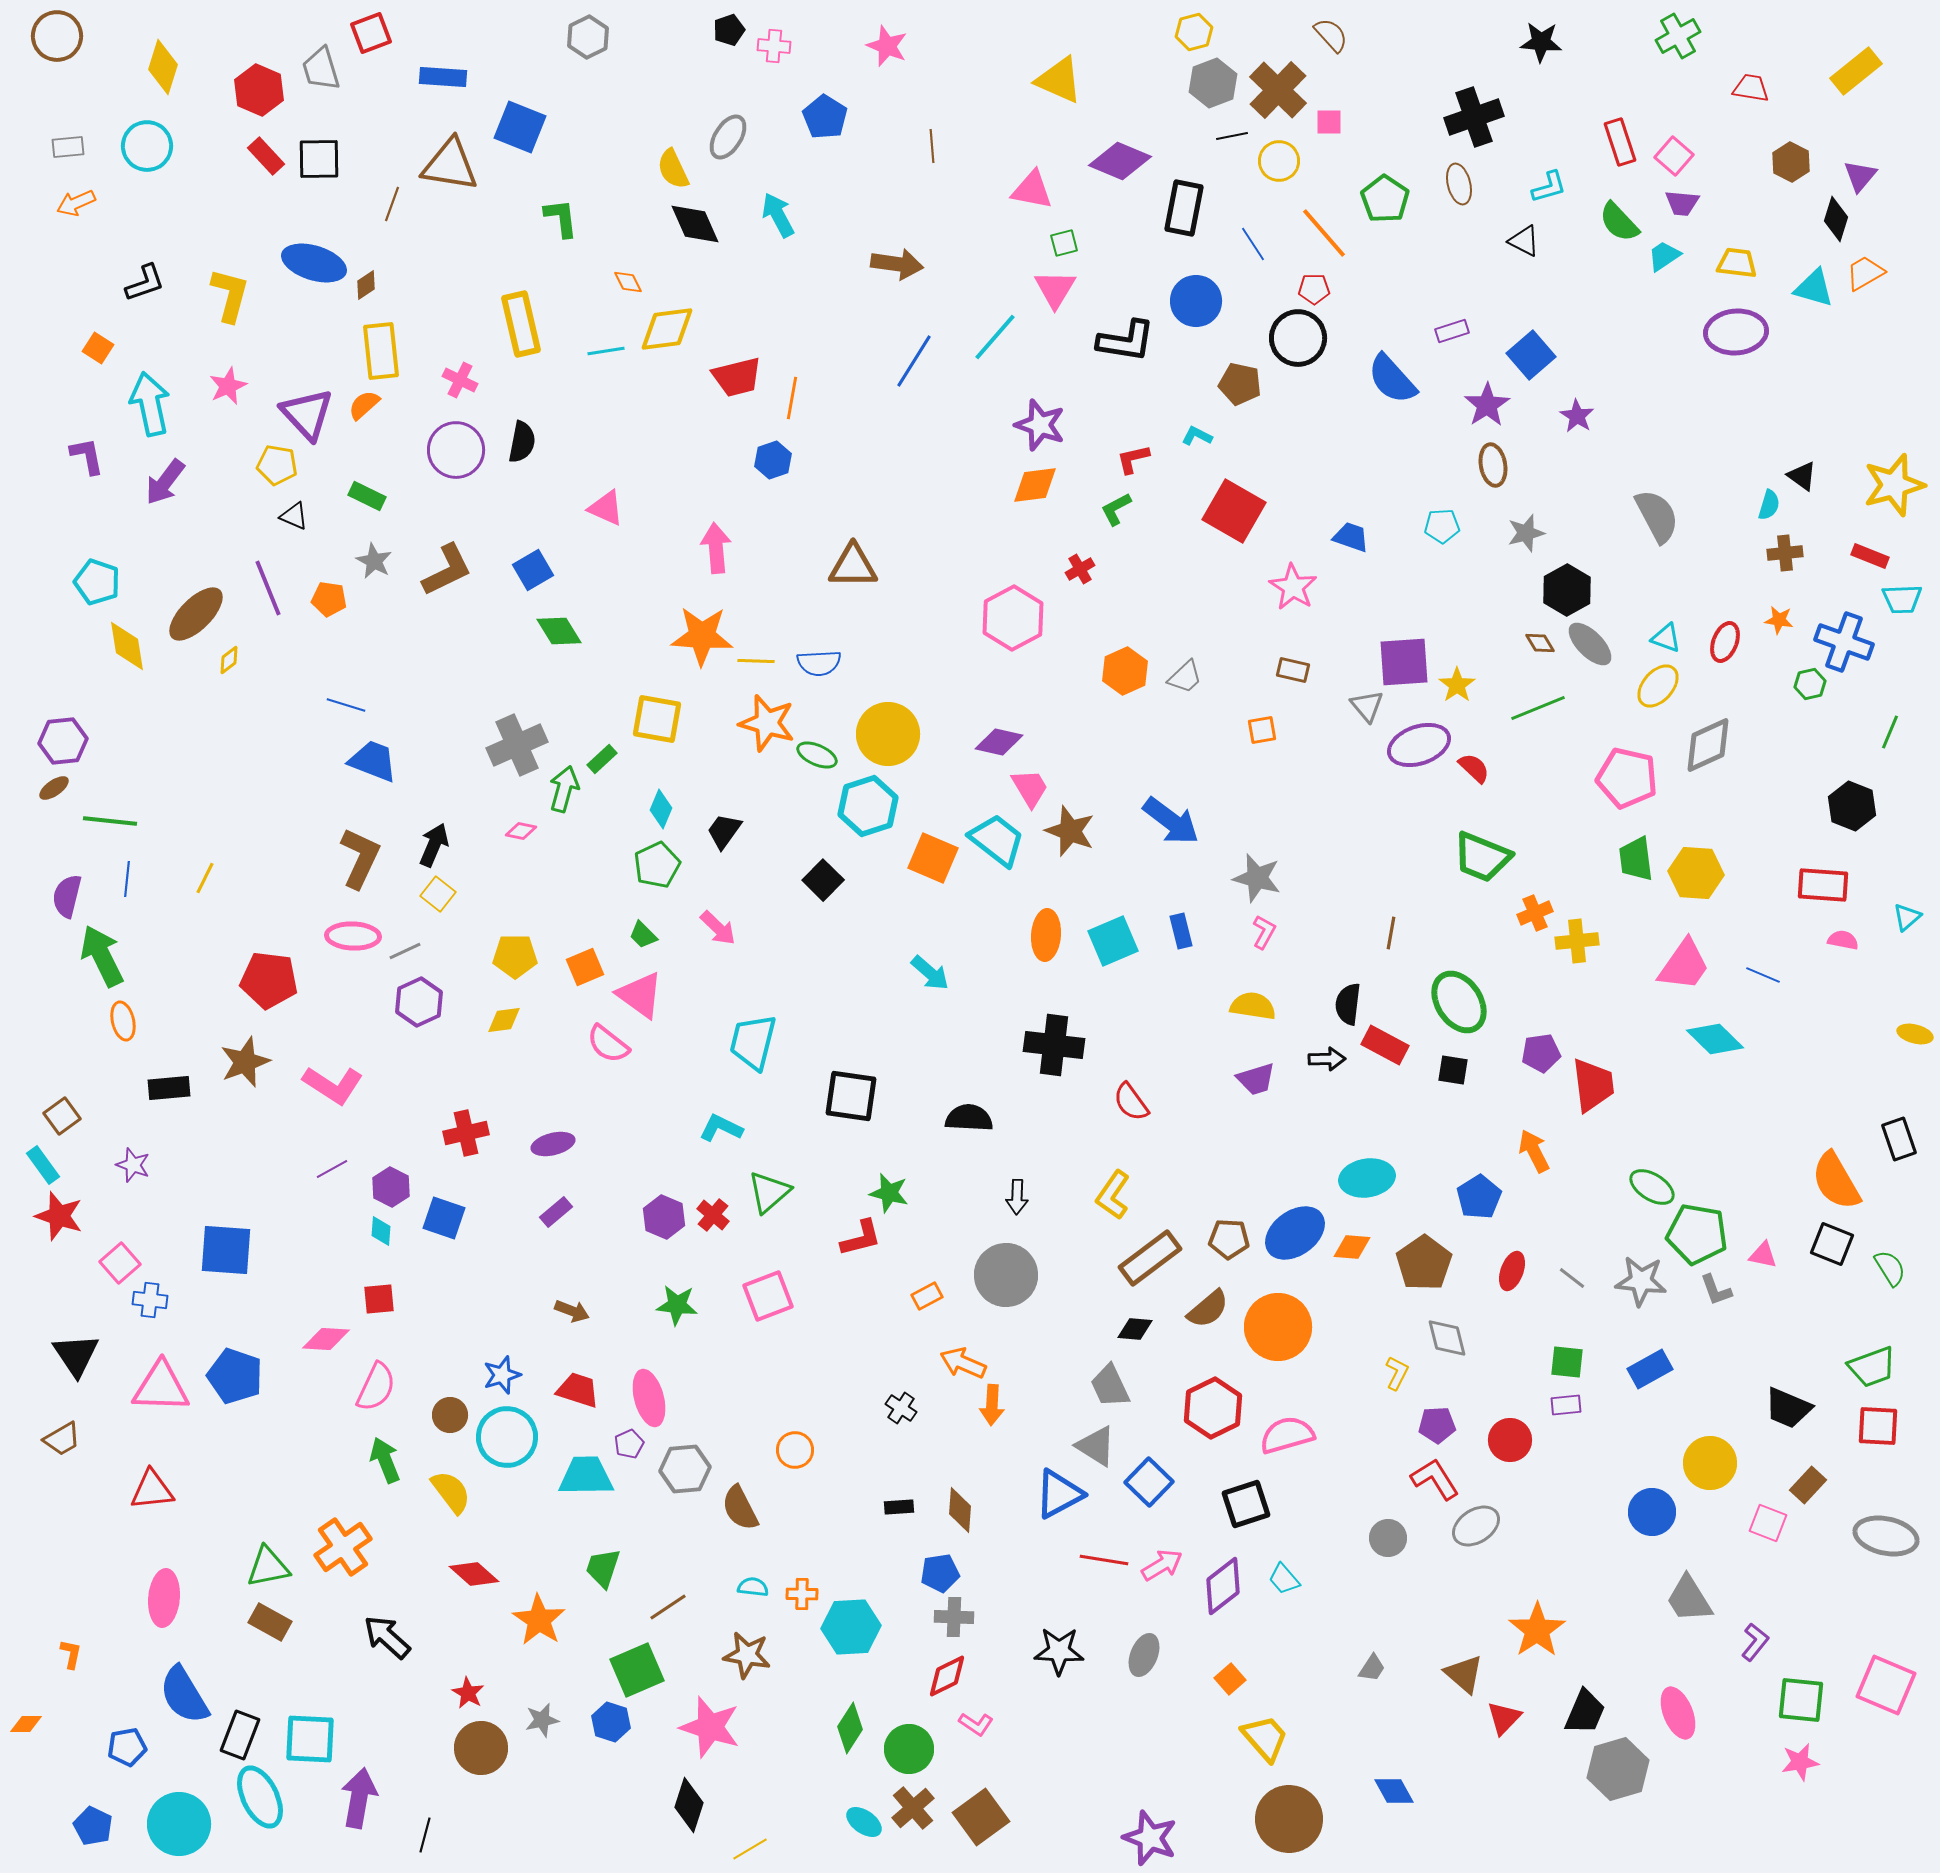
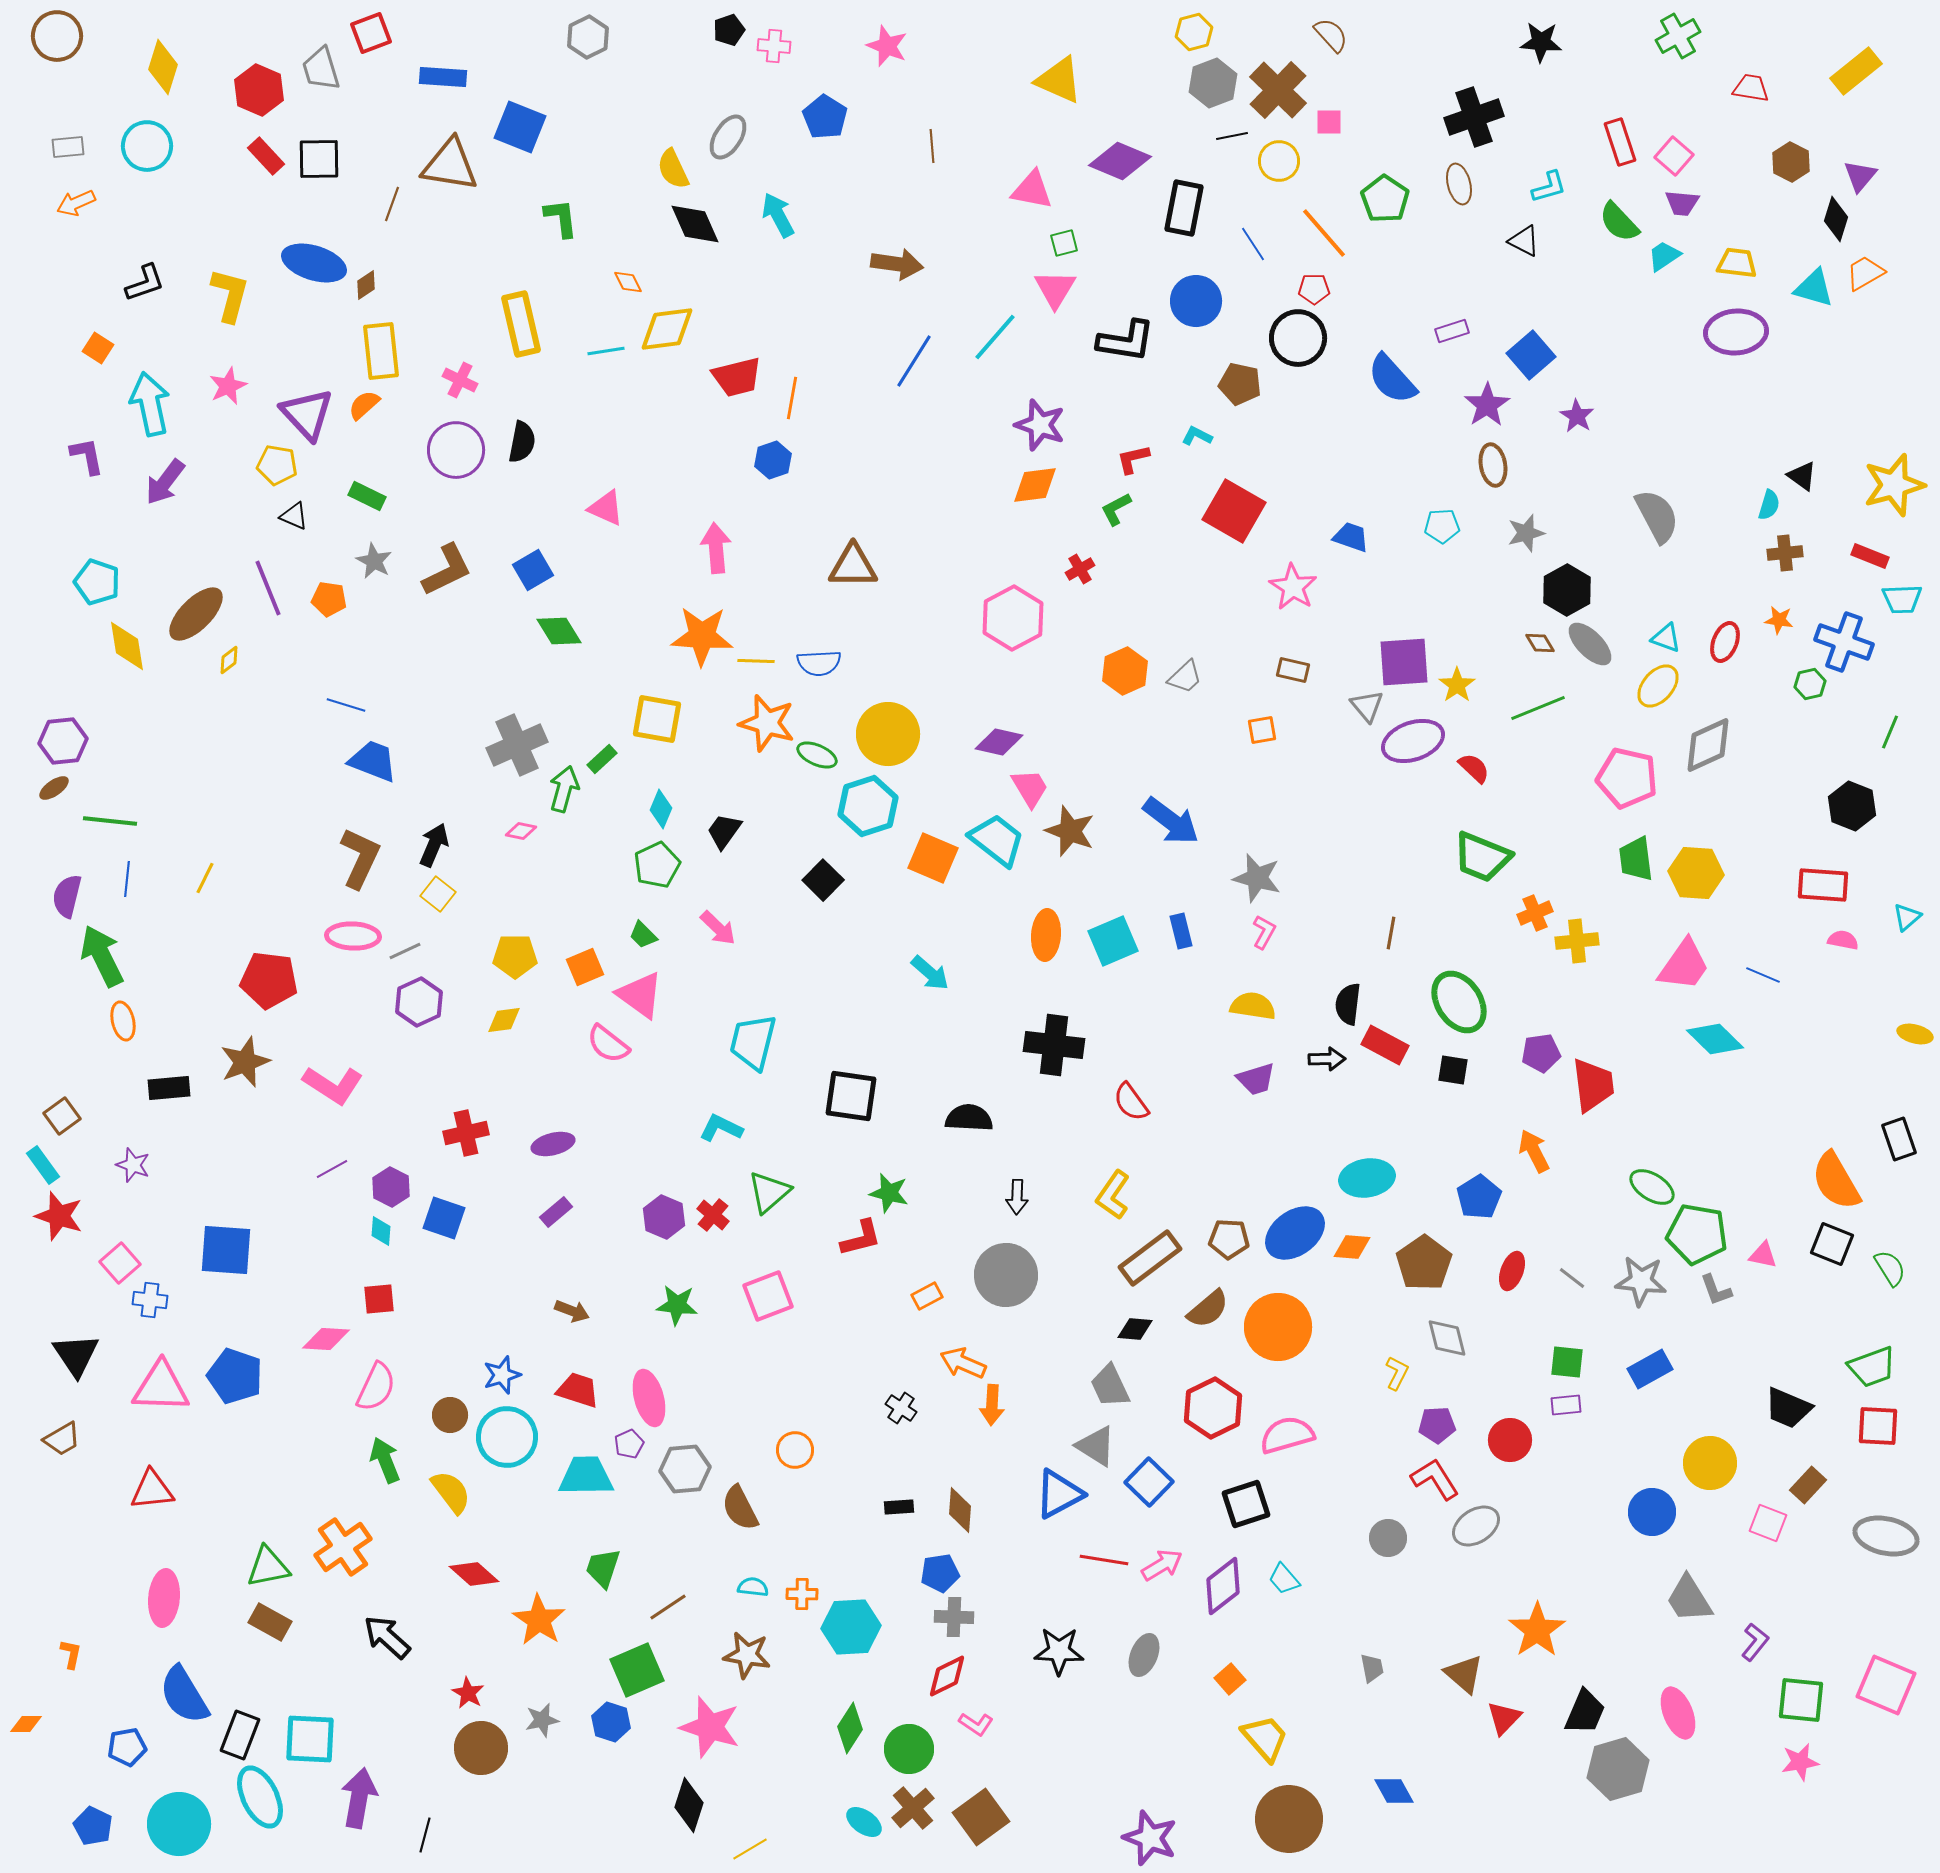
purple ellipse at (1419, 745): moved 6 px left, 4 px up
gray trapezoid at (1372, 1668): rotated 44 degrees counterclockwise
